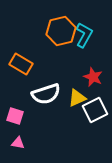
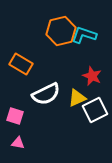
cyan L-shape: rotated 100 degrees counterclockwise
red star: moved 1 px left, 1 px up
white semicircle: rotated 8 degrees counterclockwise
